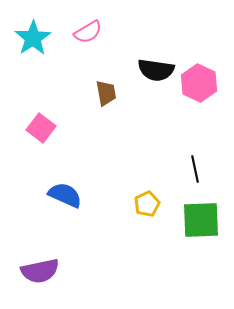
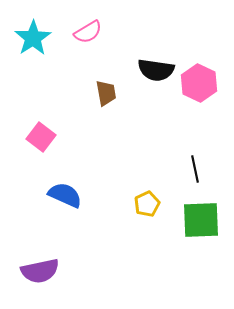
pink square: moved 9 px down
